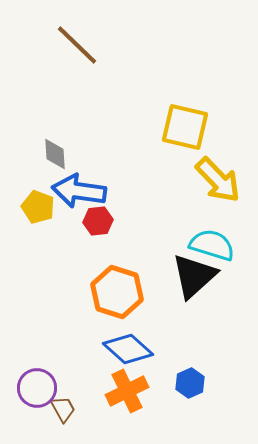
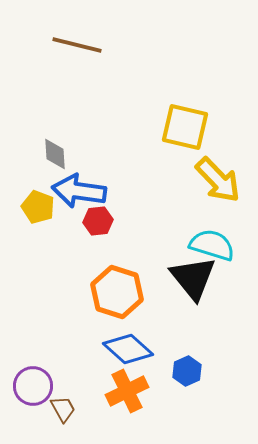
brown line: rotated 30 degrees counterclockwise
black triangle: moved 1 px left, 2 px down; rotated 27 degrees counterclockwise
blue hexagon: moved 3 px left, 12 px up
purple circle: moved 4 px left, 2 px up
